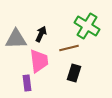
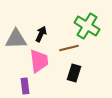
purple rectangle: moved 2 px left, 3 px down
